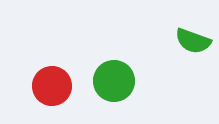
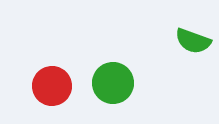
green circle: moved 1 px left, 2 px down
